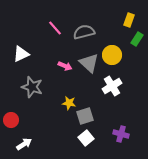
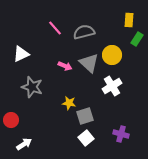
yellow rectangle: rotated 16 degrees counterclockwise
